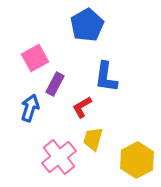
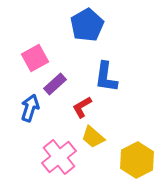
purple rectangle: rotated 20 degrees clockwise
yellow trapezoid: moved 2 px up; rotated 65 degrees counterclockwise
